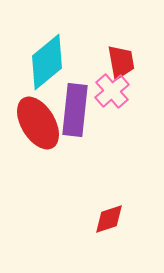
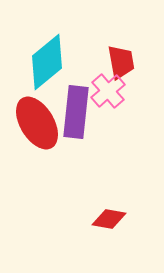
pink cross: moved 4 px left
purple rectangle: moved 1 px right, 2 px down
red ellipse: moved 1 px left
red diamond: rotated 28 degrees clockwise
